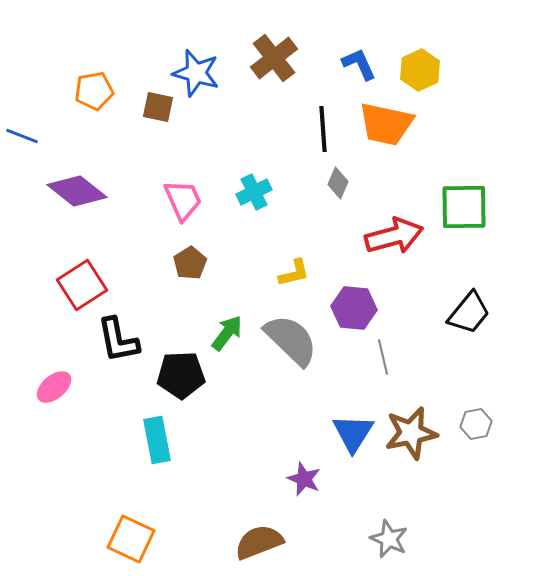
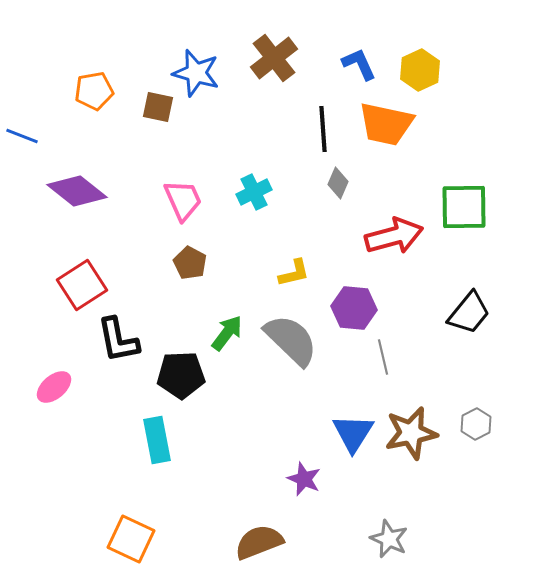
brown pentagon: rotated 12 degrees counterclockwise
gray hexagon: rotated 16 degrees counterclockwise
